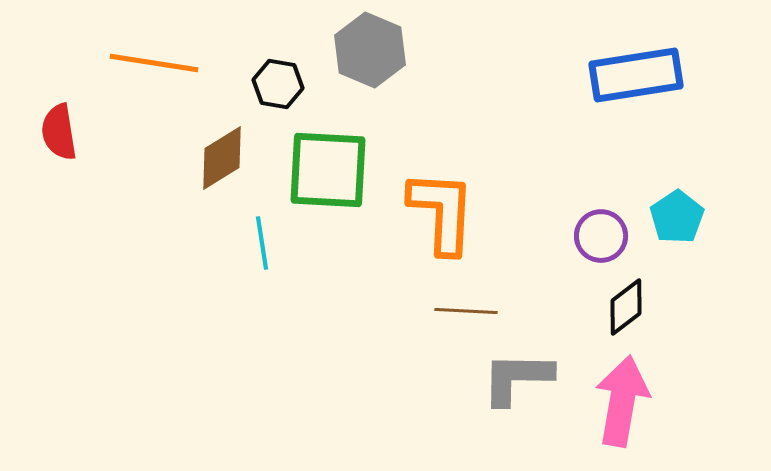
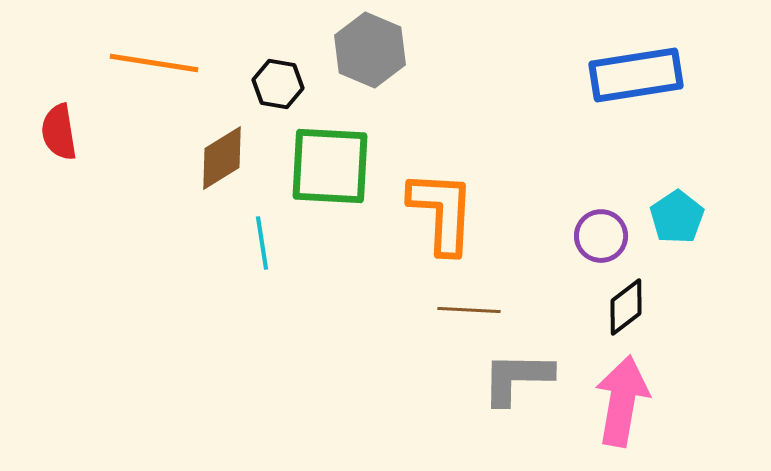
green square: moved 2 px right, 4 px up
brown line: moved 3 px right, 1 px up
